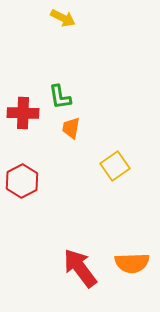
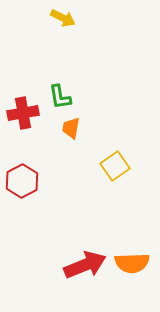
red cross: rotated 12 degrees counterclockwise
red arrow: moved 5 px right, 3 px up; rotated 105 degrees clockwise
